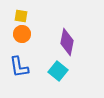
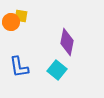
orange circle: moved 11 px left, 12 px up
cyan square: moved 1 px left, 1 px up
